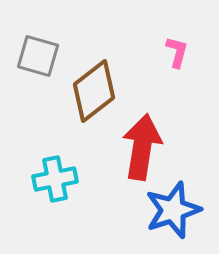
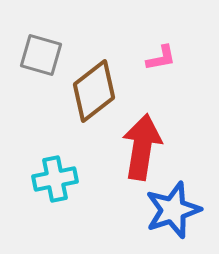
pink L-shape: moved 16 px left, 6 px down; rotated 64 degrees clockwise
gray square: moved 3 px right, 1 px up
